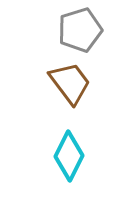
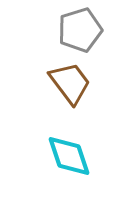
cyan diamond: rotated 45 degrees counterclockwise
